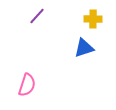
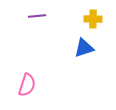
purple line: rotated 42 degrees clockwise
